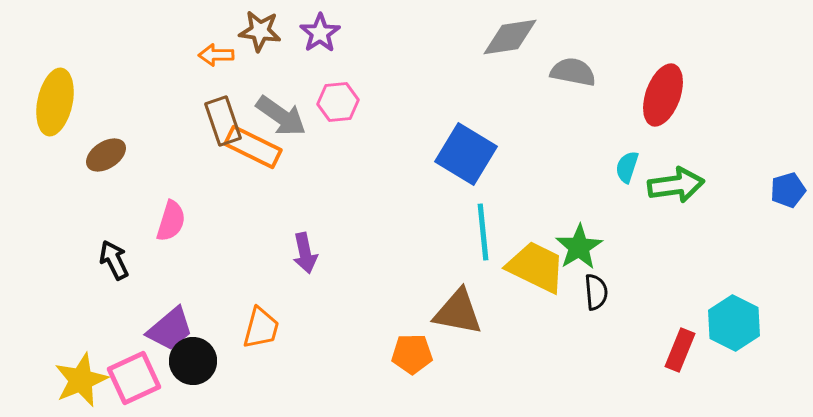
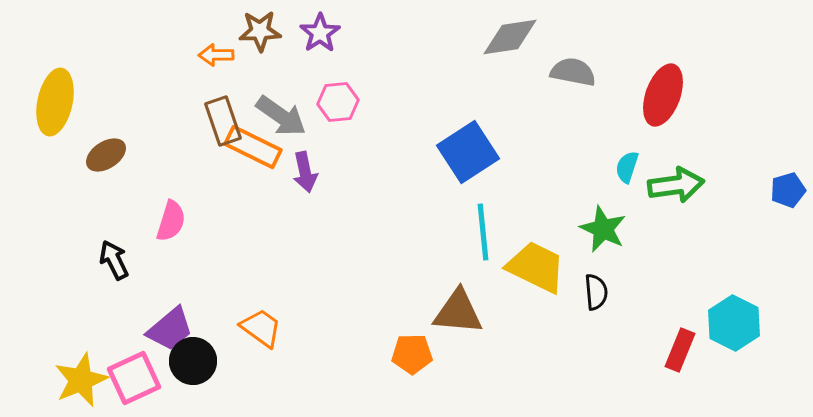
brown star: rotated 9 degrees counterclockwise
blue square: moved 2 px right, 2 px up; rotated 26 degrees clockwise
green star: moved 24 px right, 18 px up; rotated 15 degrees counterclockwise
purple arrow: moved 81 px up
brown triangle: rotated 6 degrees counterclockwise
orange trapezoid: rotated 69 degrees counterclockwise
